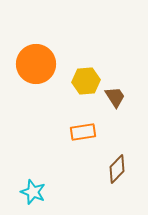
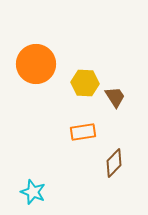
yellow hexagon: moved 1 px left, 2 px down; rotated 8 degrees clockwise
brown diamond: moved 3 px left, 6 px up
